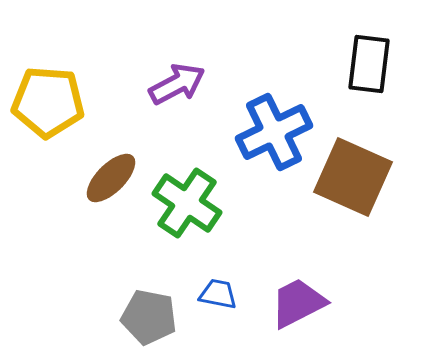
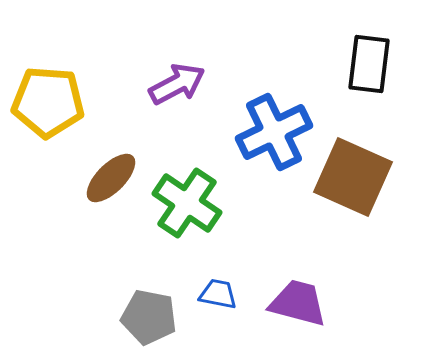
purple trapezoid: rotated 42 degrees clockwise
